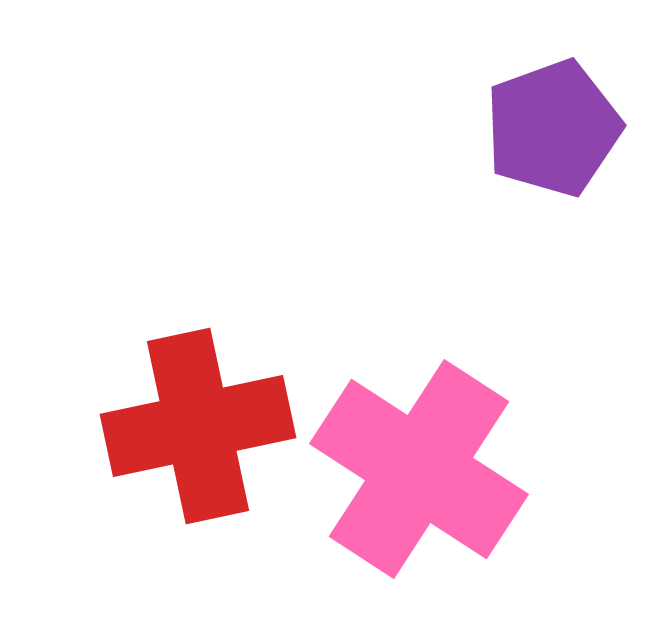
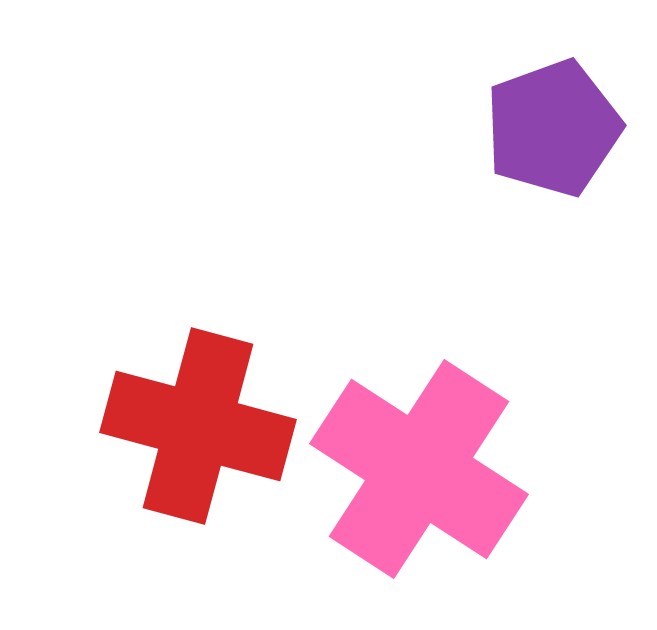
red cross: rotated 27 degrees clockwise
